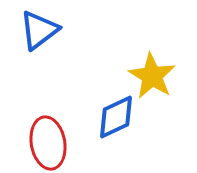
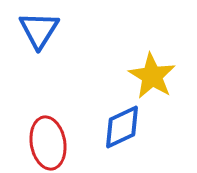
blue triangle: rotated 21 degrees counterclockwise
blue diamond: moved 6 px right, 10 px down
